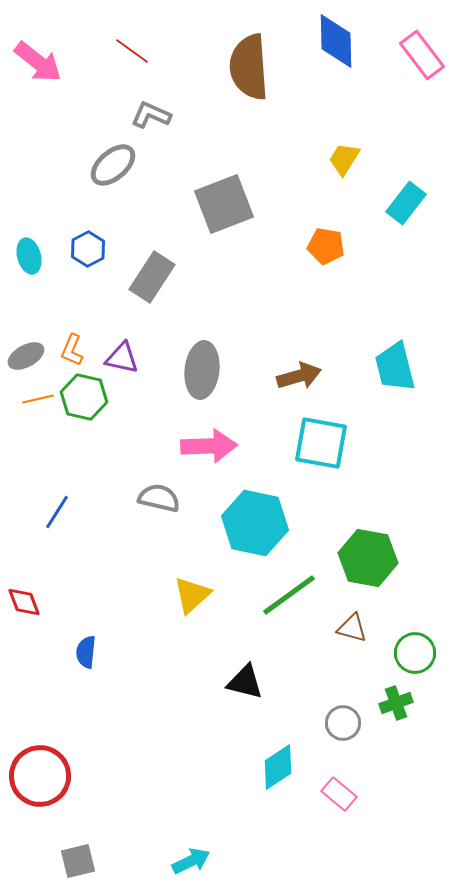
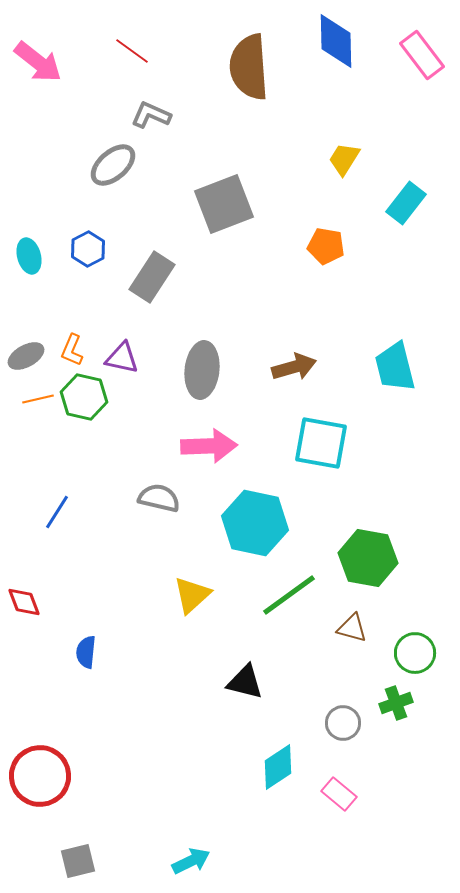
brown arrow at (299, 376): moved 5 px left, 9 px up
